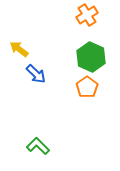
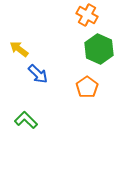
orange cross: rotated 30 degrees counterclockwise
green hexagon: moved 8 px right, 8 px up
blue arrow: moved 2 px right
green L-shape: moved 12 px left, 26 px up
